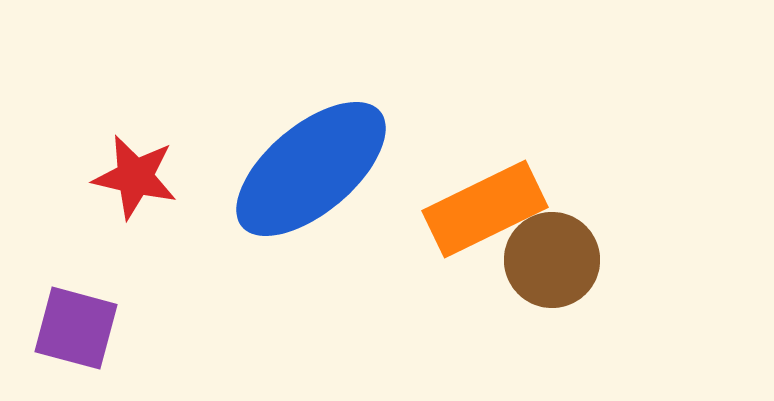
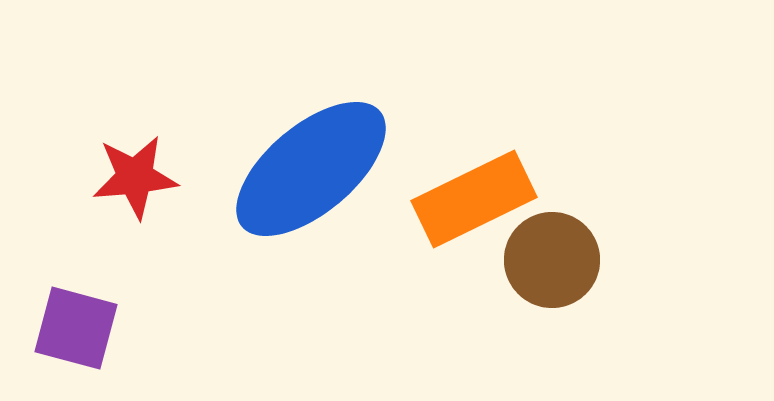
red star: rotated 18 degrees counterclockwise
orange rectangle: moved 11 px left, 10 px up
